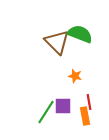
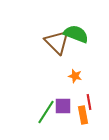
green semicircle: moved 4 px left
orange rectangle: moved 2 px left, 1 px up
